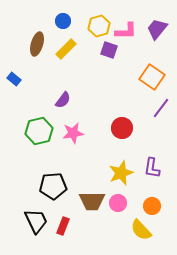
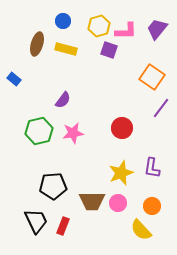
yellow rectangle: rotated 60 degrees clockwise
